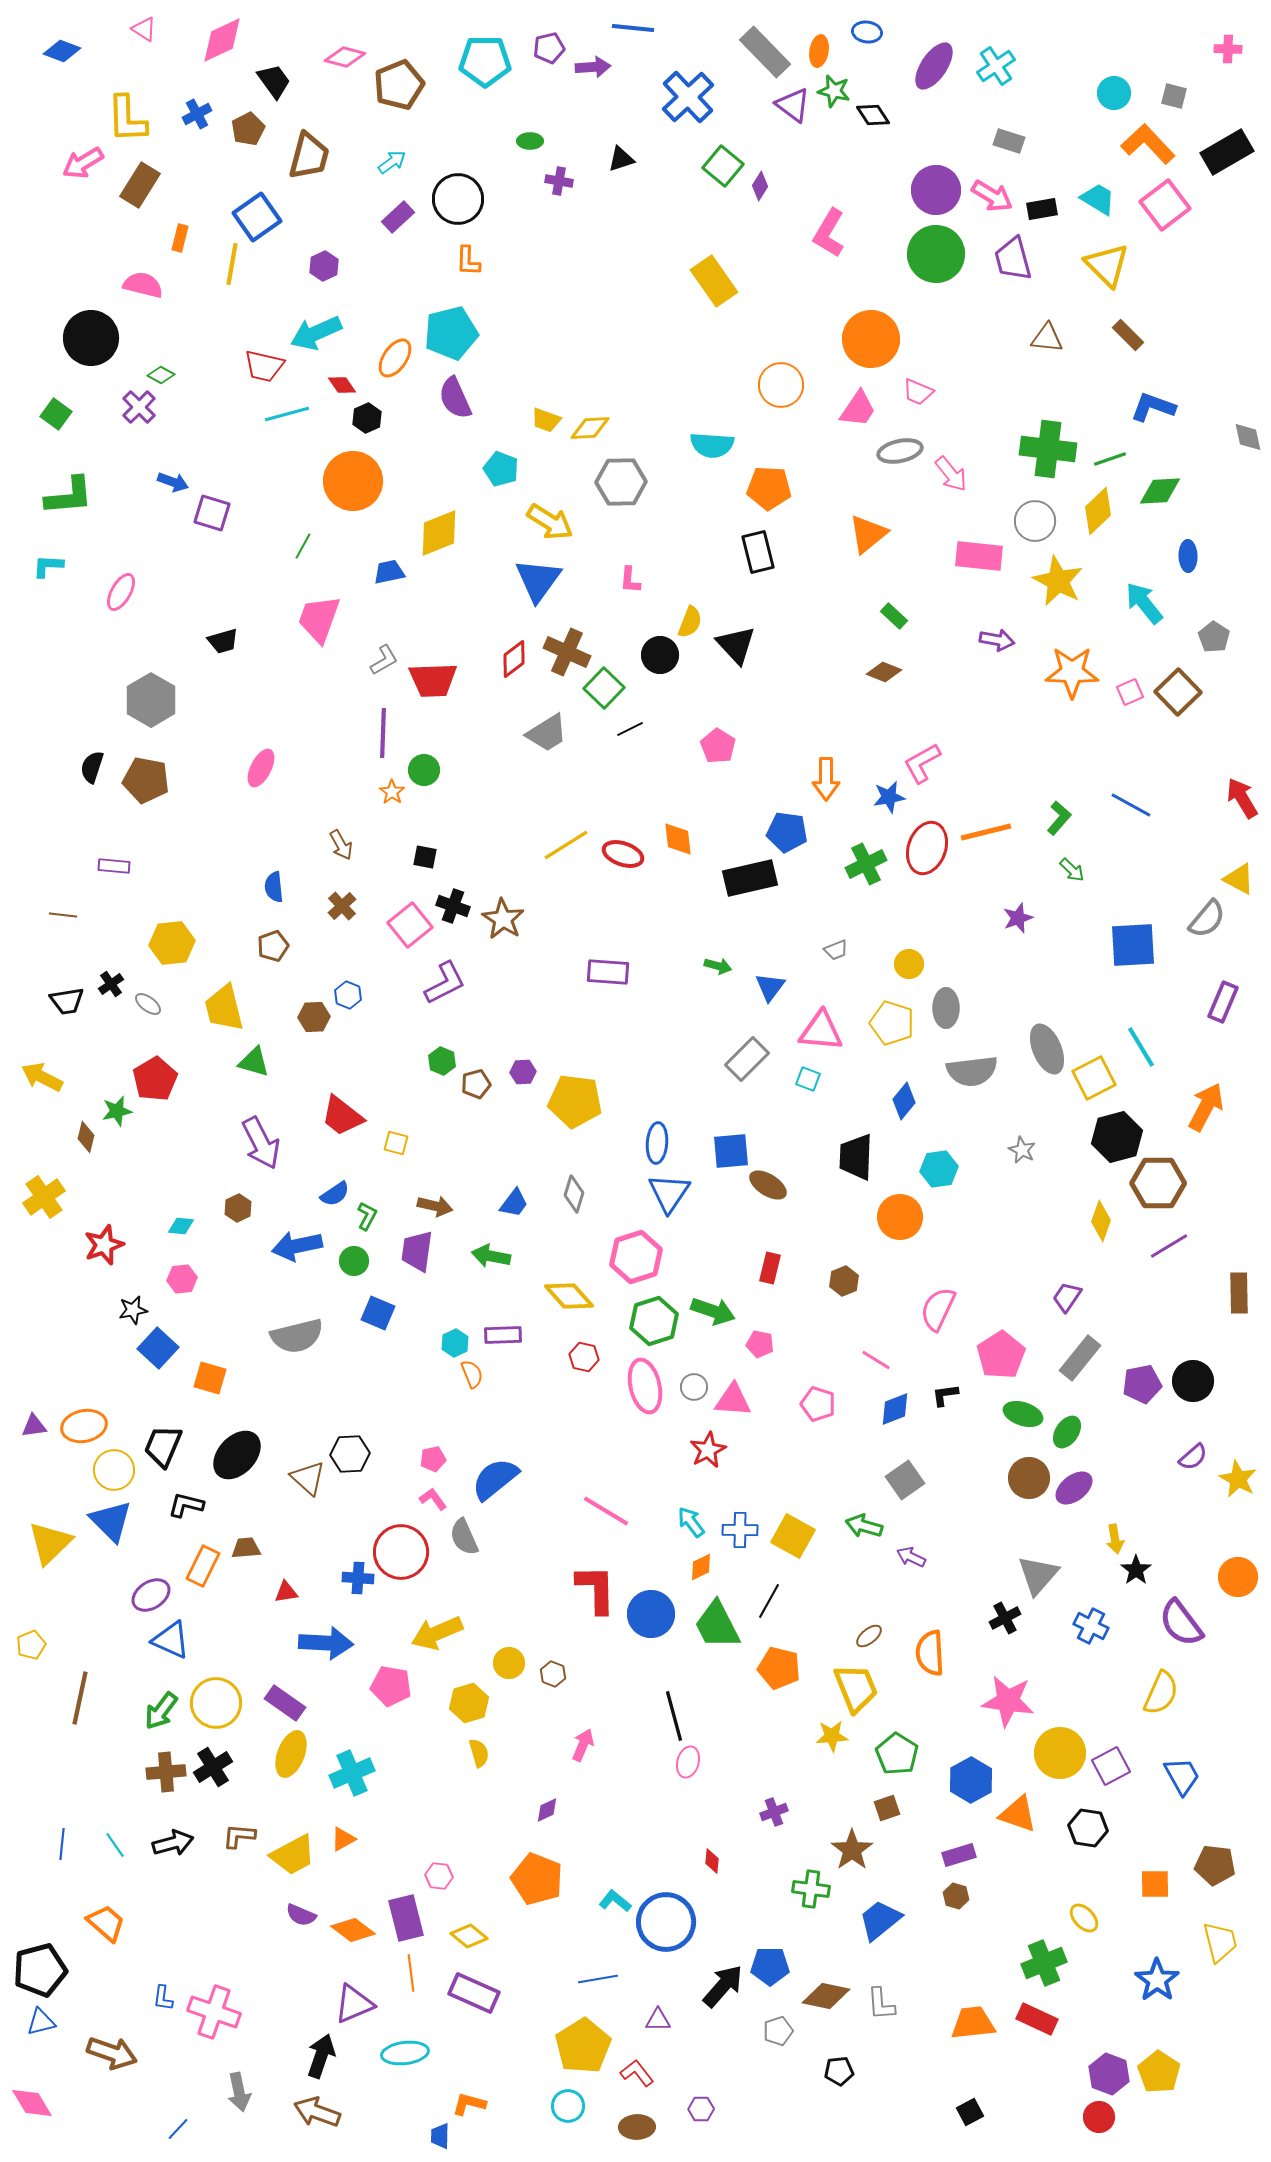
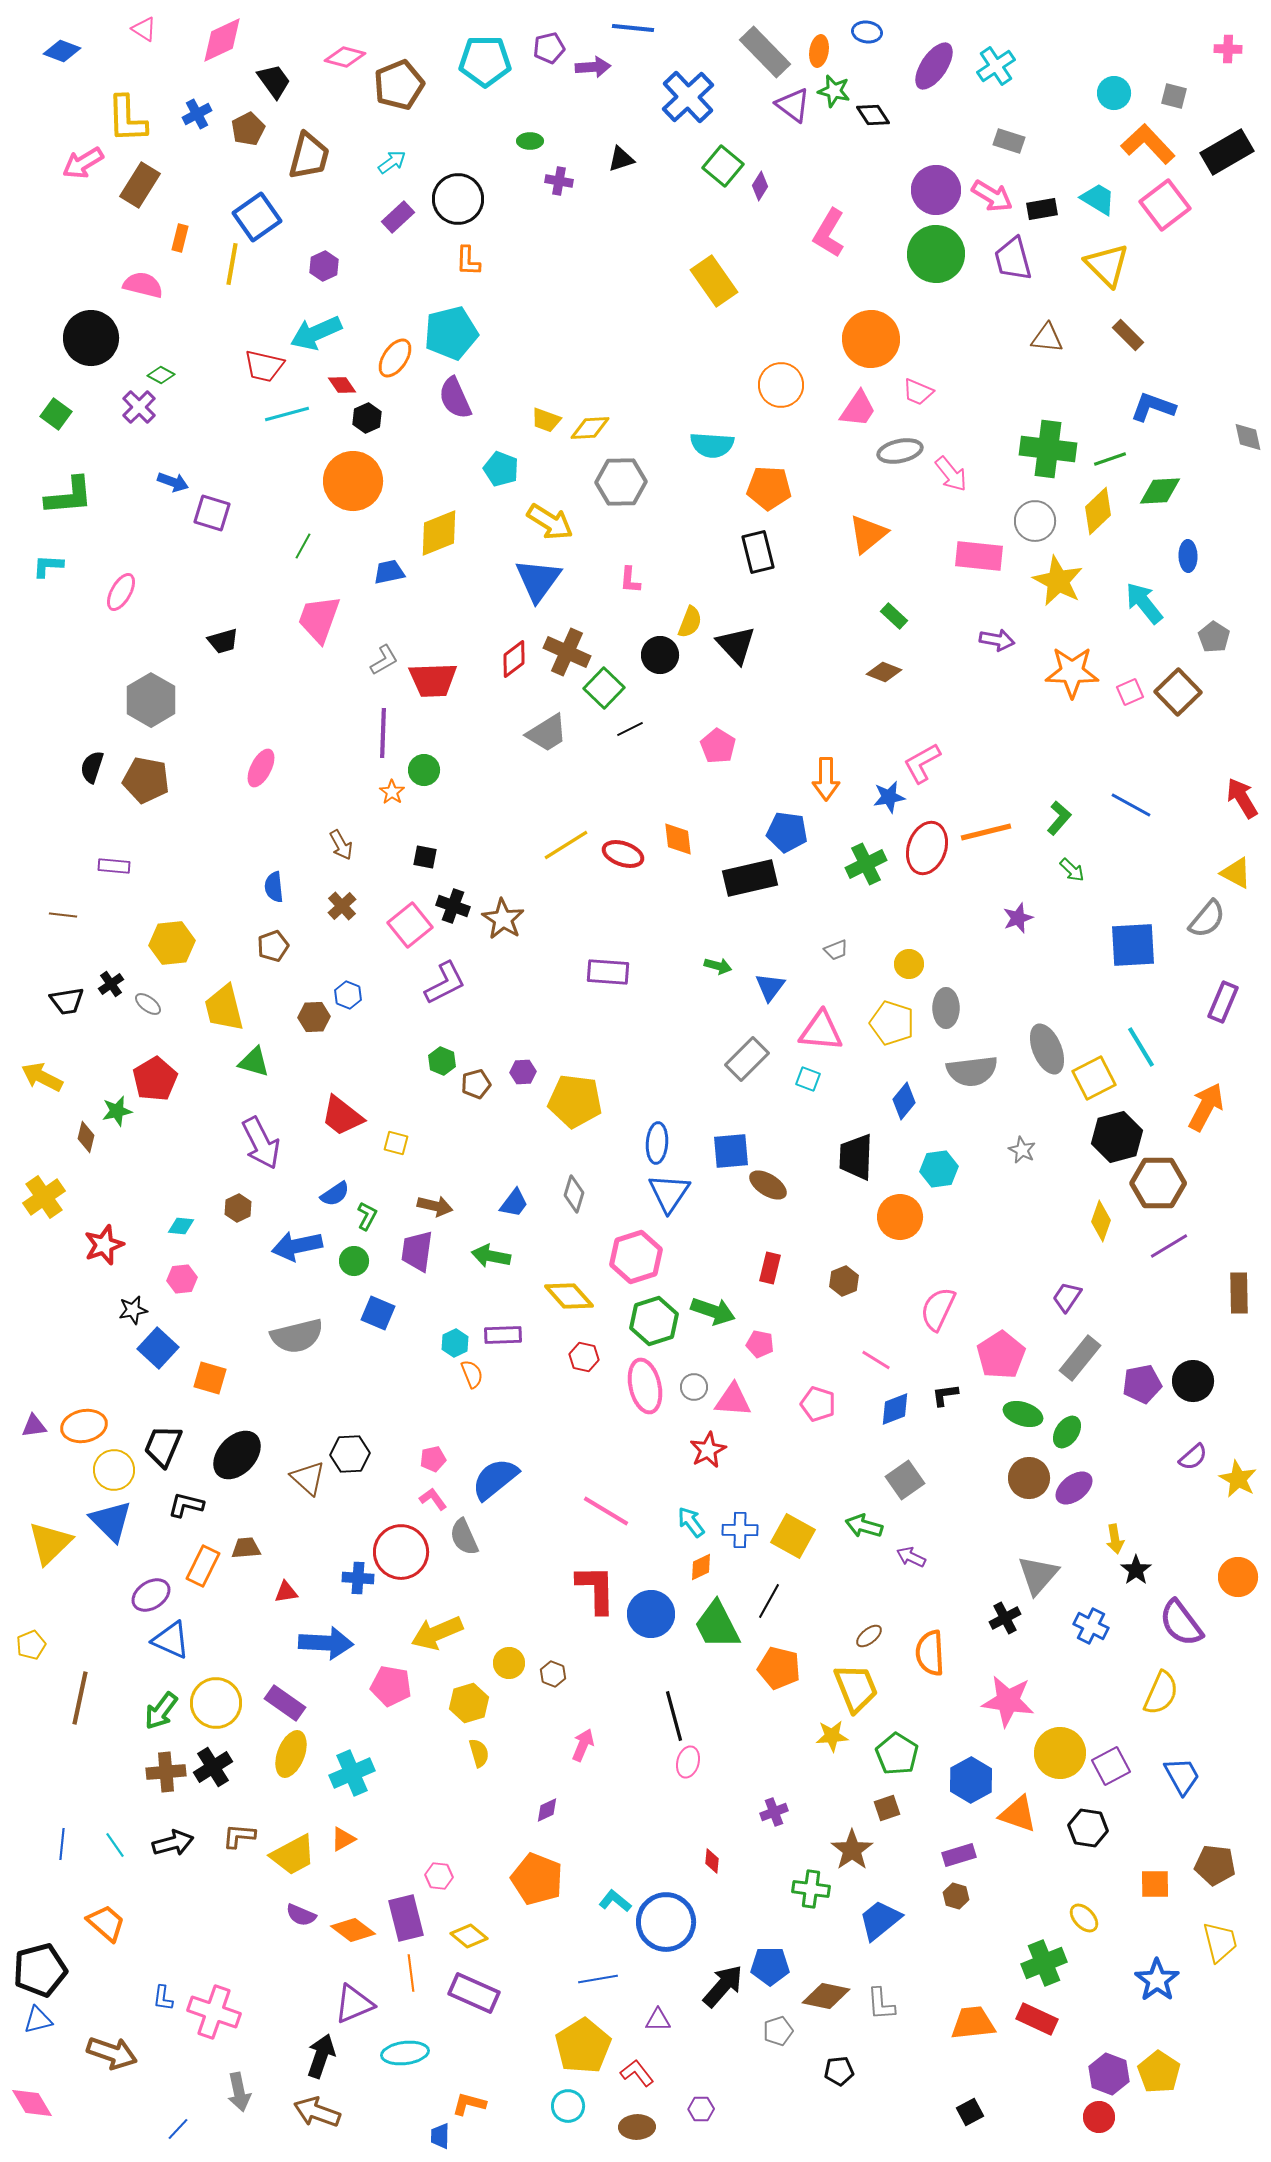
yellow triangle at (1239, 879): moved 3 px left, 6 px up
blue triangle at (41, 2022): moved 3 px left, 2 px up
